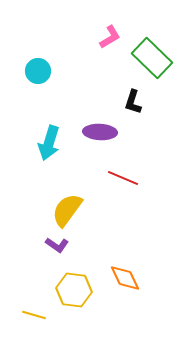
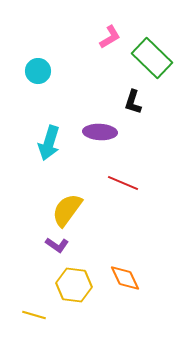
red line: moved 5 px down
yellow hexagon: moved 5 px up
